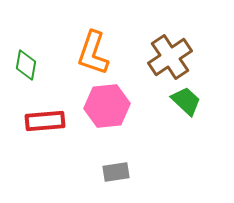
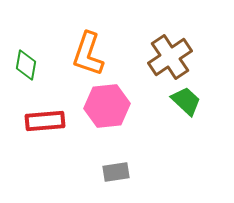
orange L-shape: moved 5 px left, 1 px down
